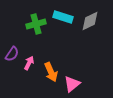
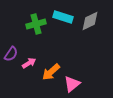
purple semicircle: moved 1 px left
pink arrow: rotated 32 degrees clockwise
orange arrow: rotated 72 degrees clockwise
